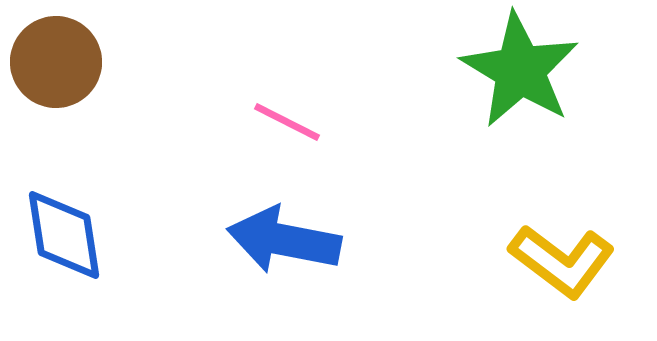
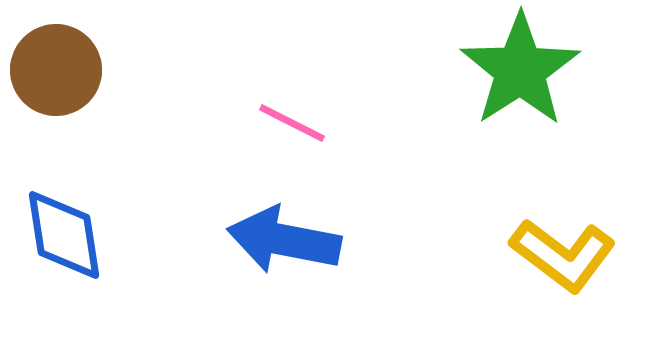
brown circle: moved 8 px down
green star: rotated 8 degrees clockwise
pink line: moved 5 px right, 1 px down
yellow L-shape: moved 1 px right, 6 px up
